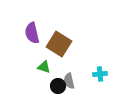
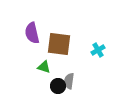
brown square: rotated 25 degrees counterclockwise
cyan cross: moved 2 px left, 24 px up; rotated 24 degrees counterclockwise
gray semicircle: rotated 21 degrees clockwise
